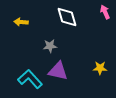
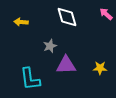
pink arrow: moved 1 px right, 2 px down; rotated 24 degrees counterclockwise
gray star: rotated 16 degrees counterclockwise
purple triangle: moved 8 px right, 6 px up; rotated 15 degrees counterclockwise
cyan L-shape: rotated 145 degrees counterclockwise
